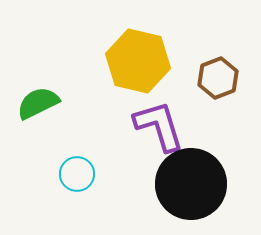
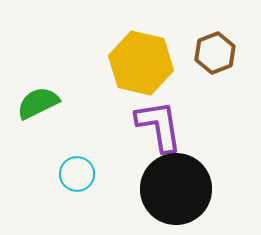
yellow hexagon: moved 3 px right, 2 px down
brown hexagon: moved 3 px left, 25 px up
purple L-shape: rotated 8 degrees clockwise
black circle: moved 15 px left, 5 px down
